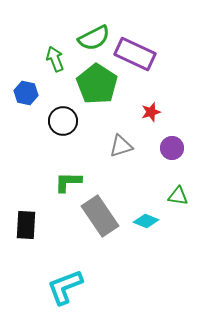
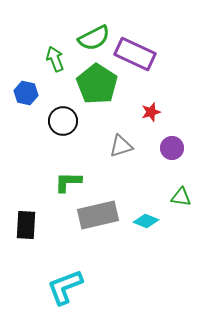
green triangle: moved 3 px right, 1 px down
gray rectangle: moved 2 px left, 1 px up; rotated 69 degrees counterclockwise
